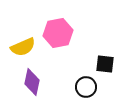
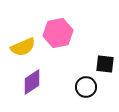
purple diamond: rotated 44 degrees clockwise
